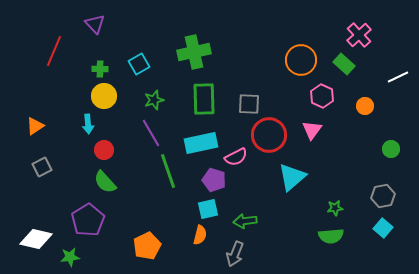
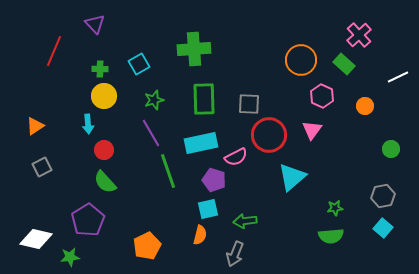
green cross at (194, 52): moved 3 px up; rotated 8 degrees clockwise
